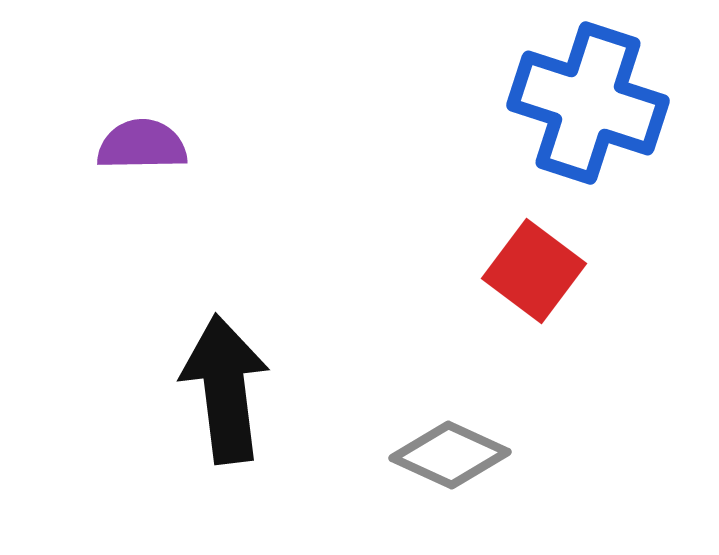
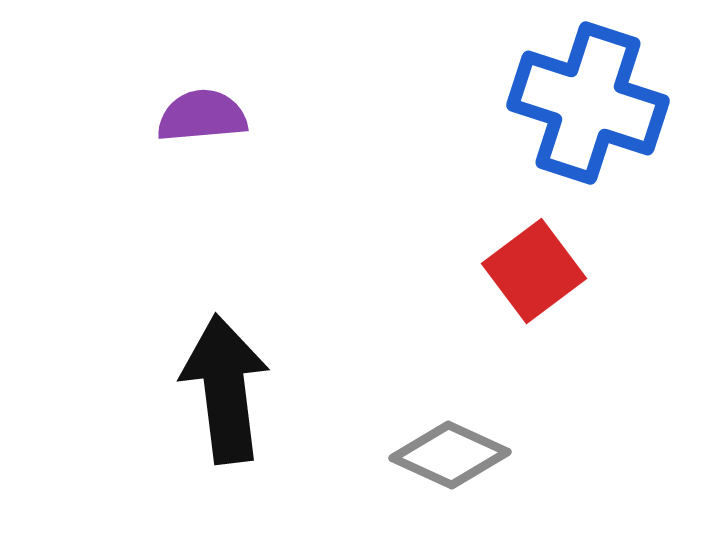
purple semicircle: moved 60 px right, 29 px up; rotated 4 degrees counterclockwise
red square: rotated 16 degrees clockwise
